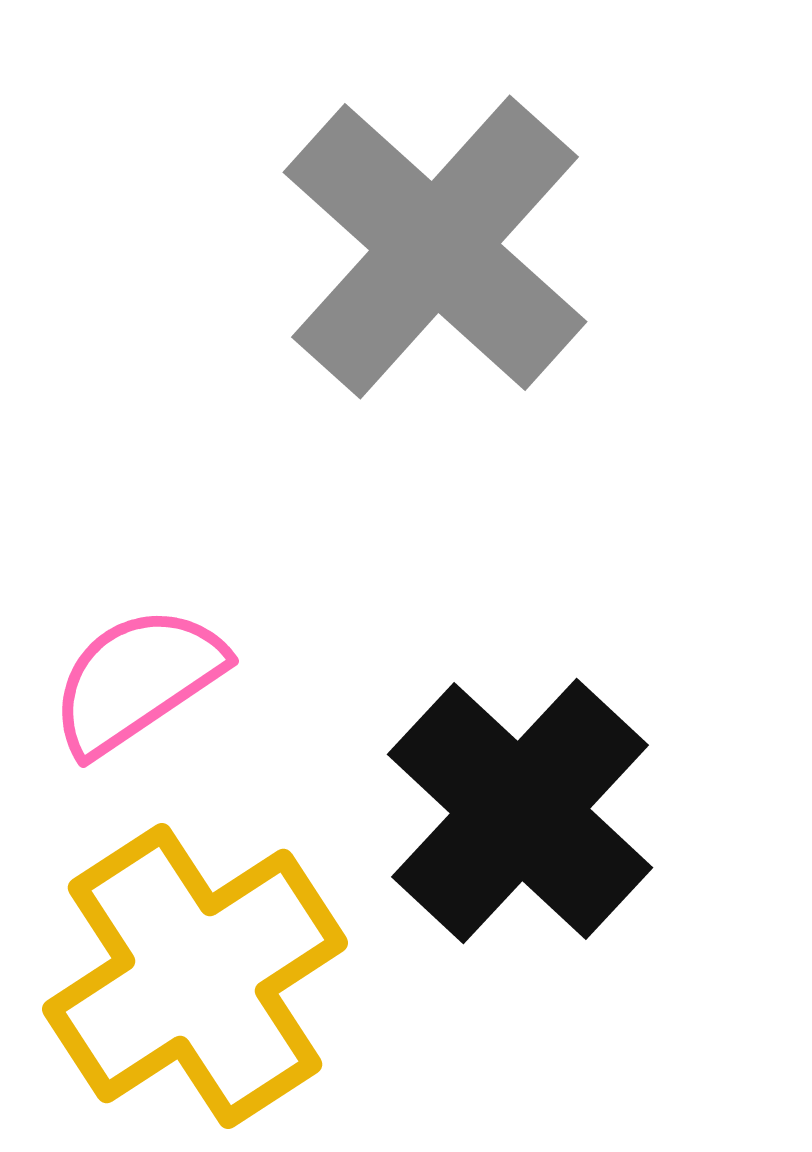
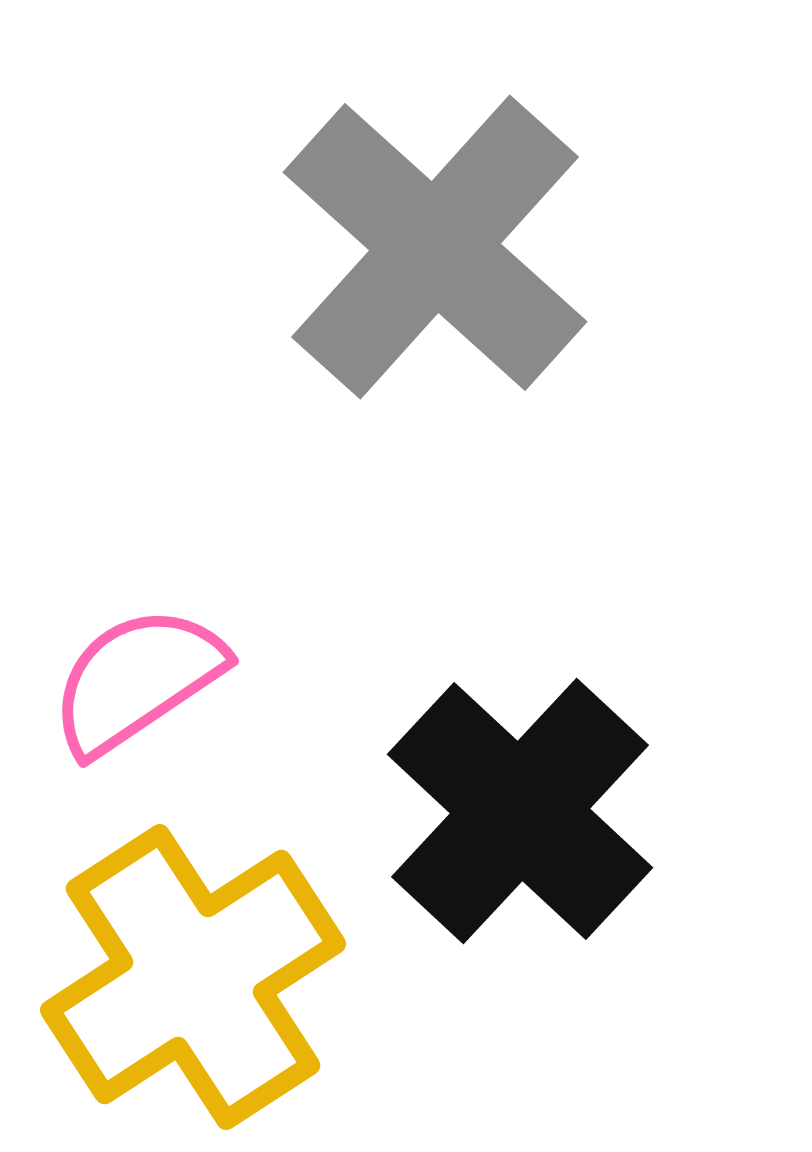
yellow cross: moved 2 px left, 1 px down
